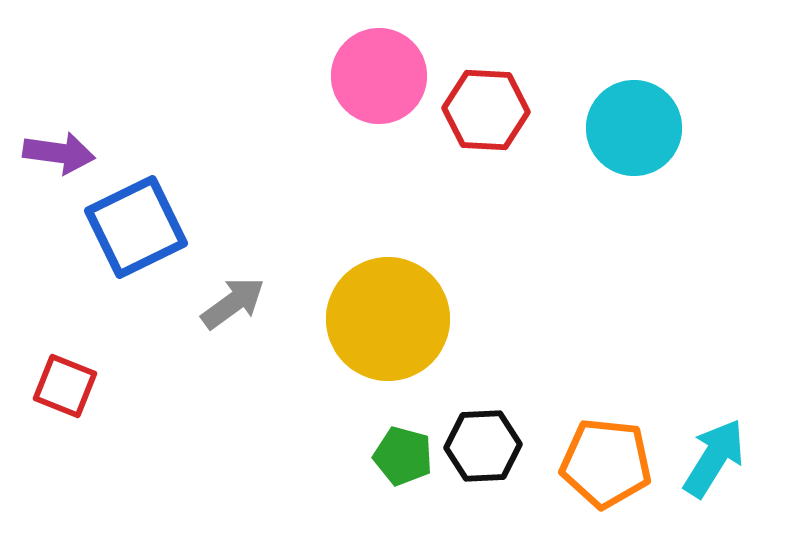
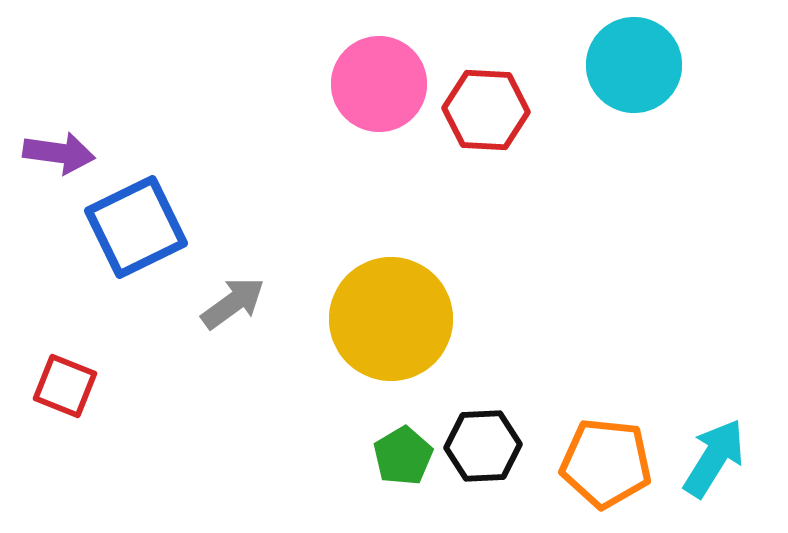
pink circle: moved 8 px down
cyan circle: moved 63 px up
yellow circle: moved 3 px right
green pentagon: rotated 26 degrees clockwise
